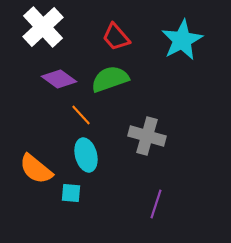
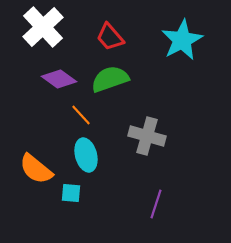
red trapezoid: moved 6 px left
